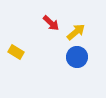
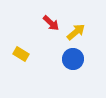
yellow rectangle: moved 5 px right, 2 px down
blue circle: moved 4 px left, 2 px down
